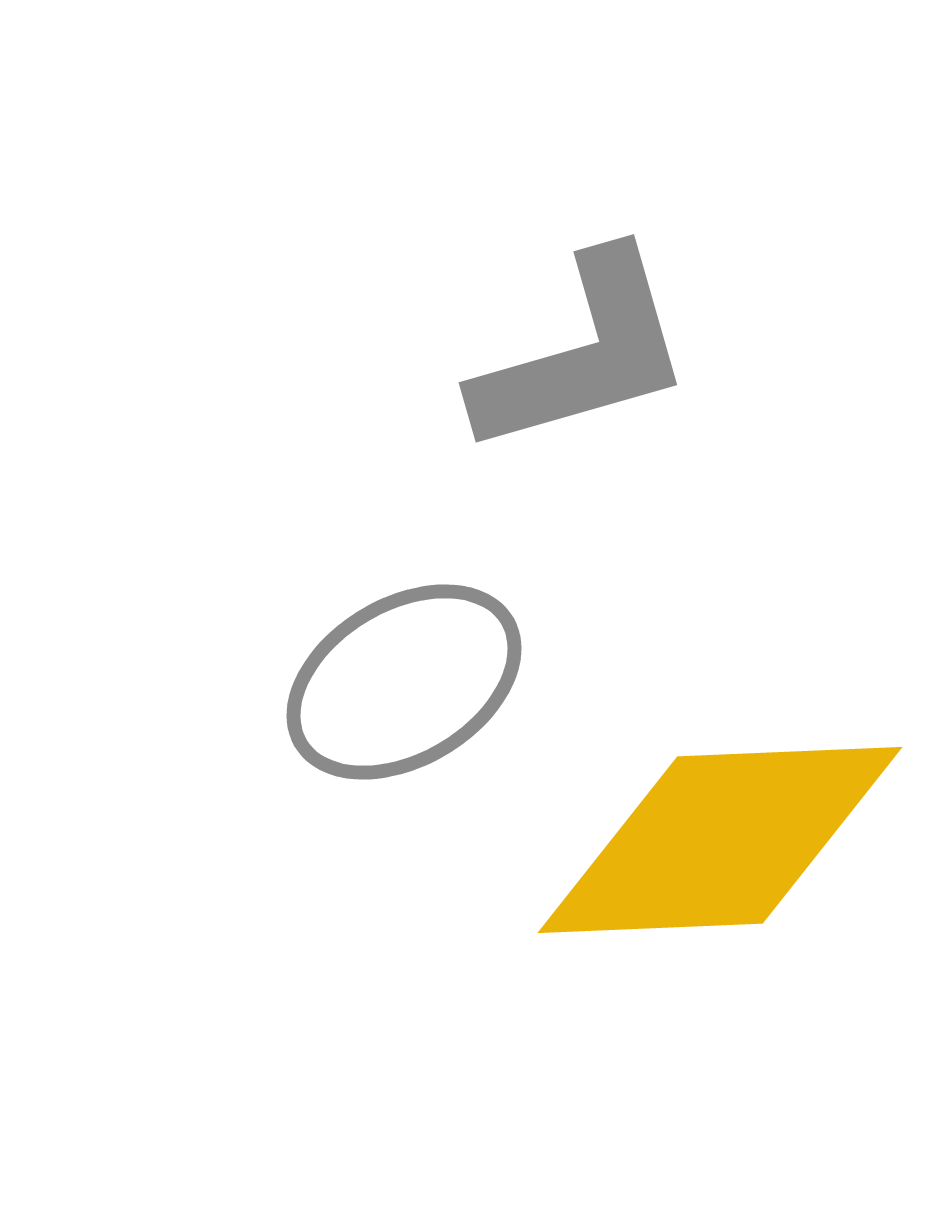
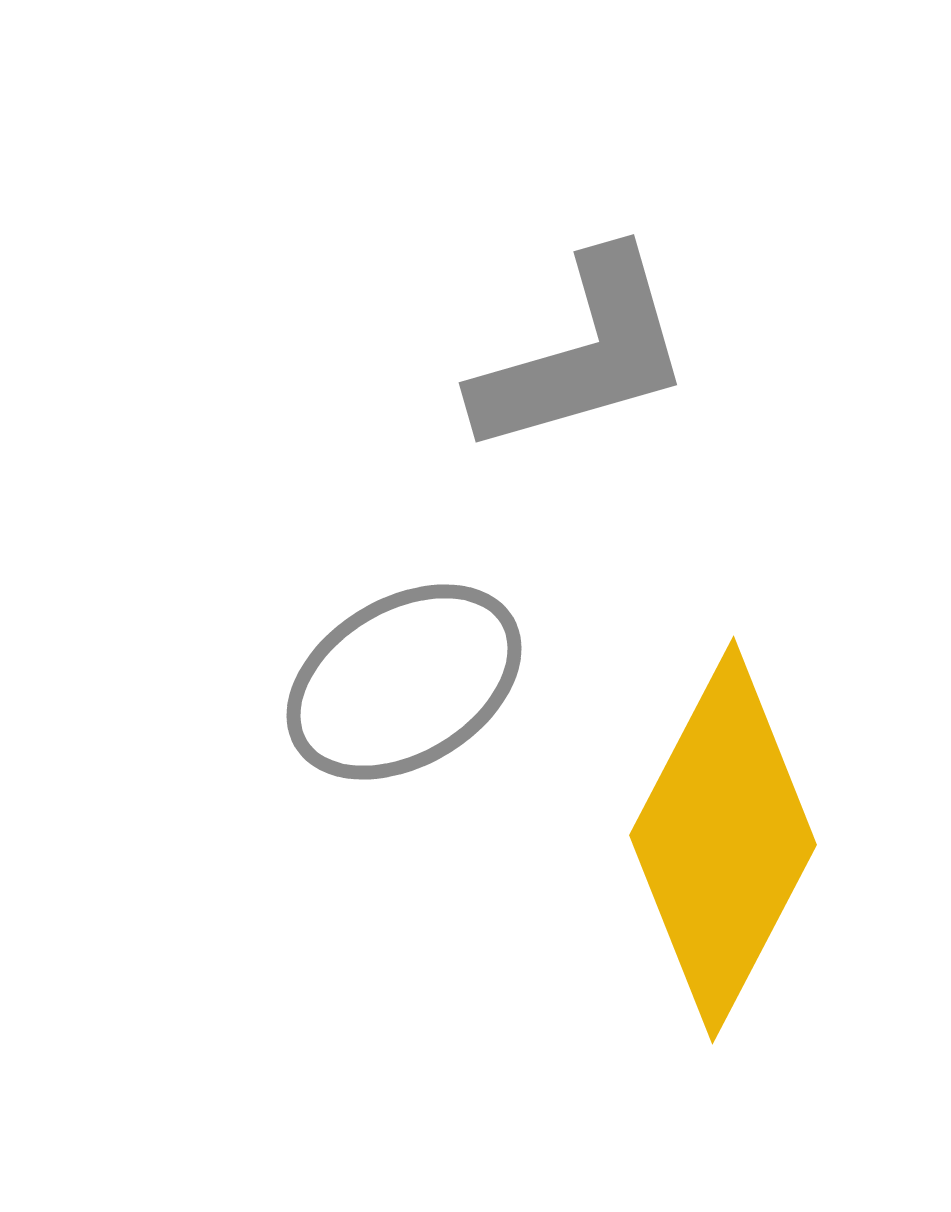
yellow diamond: moved 3 px right; rotated 60 degrees counterclockwise
